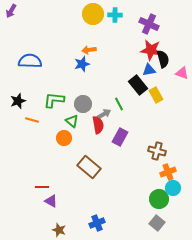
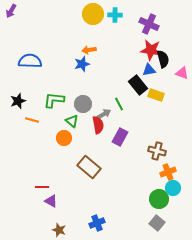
yellow rectangle: rotated 42 degrees counterclockwise
